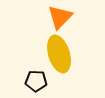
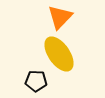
yellow ellipse: rotated 18 degrees counterclockwise
